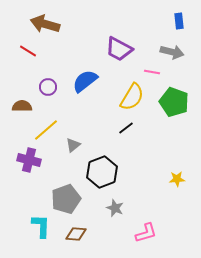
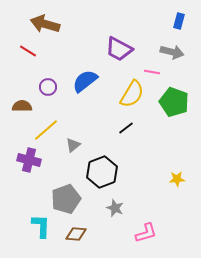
blue rectangle: rotated 21 degrees clockwise
yellow semicircle: moved 3 px up
